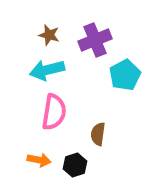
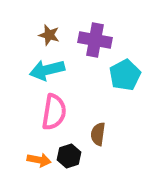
purple cross: rotated 32 degrees clockwise
black hexagon: moved 6 px left, 9 px up
